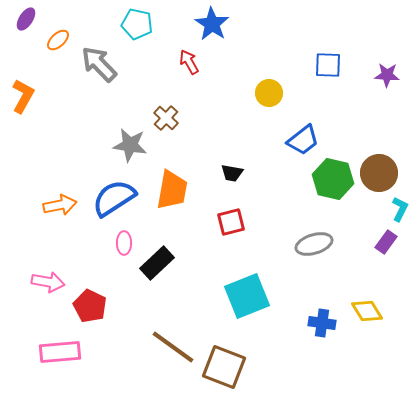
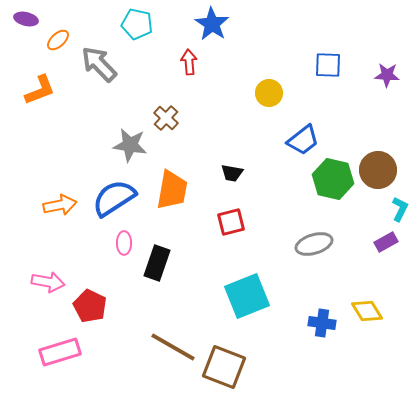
purple ellipse: rotated 70 degrees clockwise
red arrow: rotated 25 degrees clockwise
orange L-shape: moved 17 px right, 6 px up; rotated 40 degrees clockwise
brown circle: moved 1 px left, 3 px up
purple rectangle: rotated 25 degrees clockwise
black rectangle: rotated 28 degrees counterclockwise
brown line: rotated 6 degrees counterclockwise
pink rectangle: rotated 12 degrees counterclockwise
